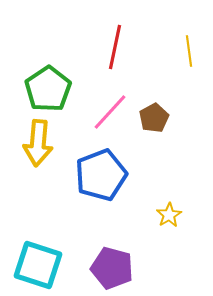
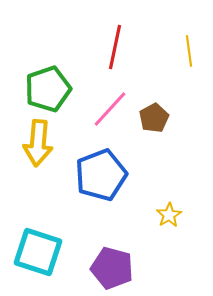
green pentagon: rotated 15 degrees clockwise
pink line: moved 3 px up
cyan square: moved 13 px up
